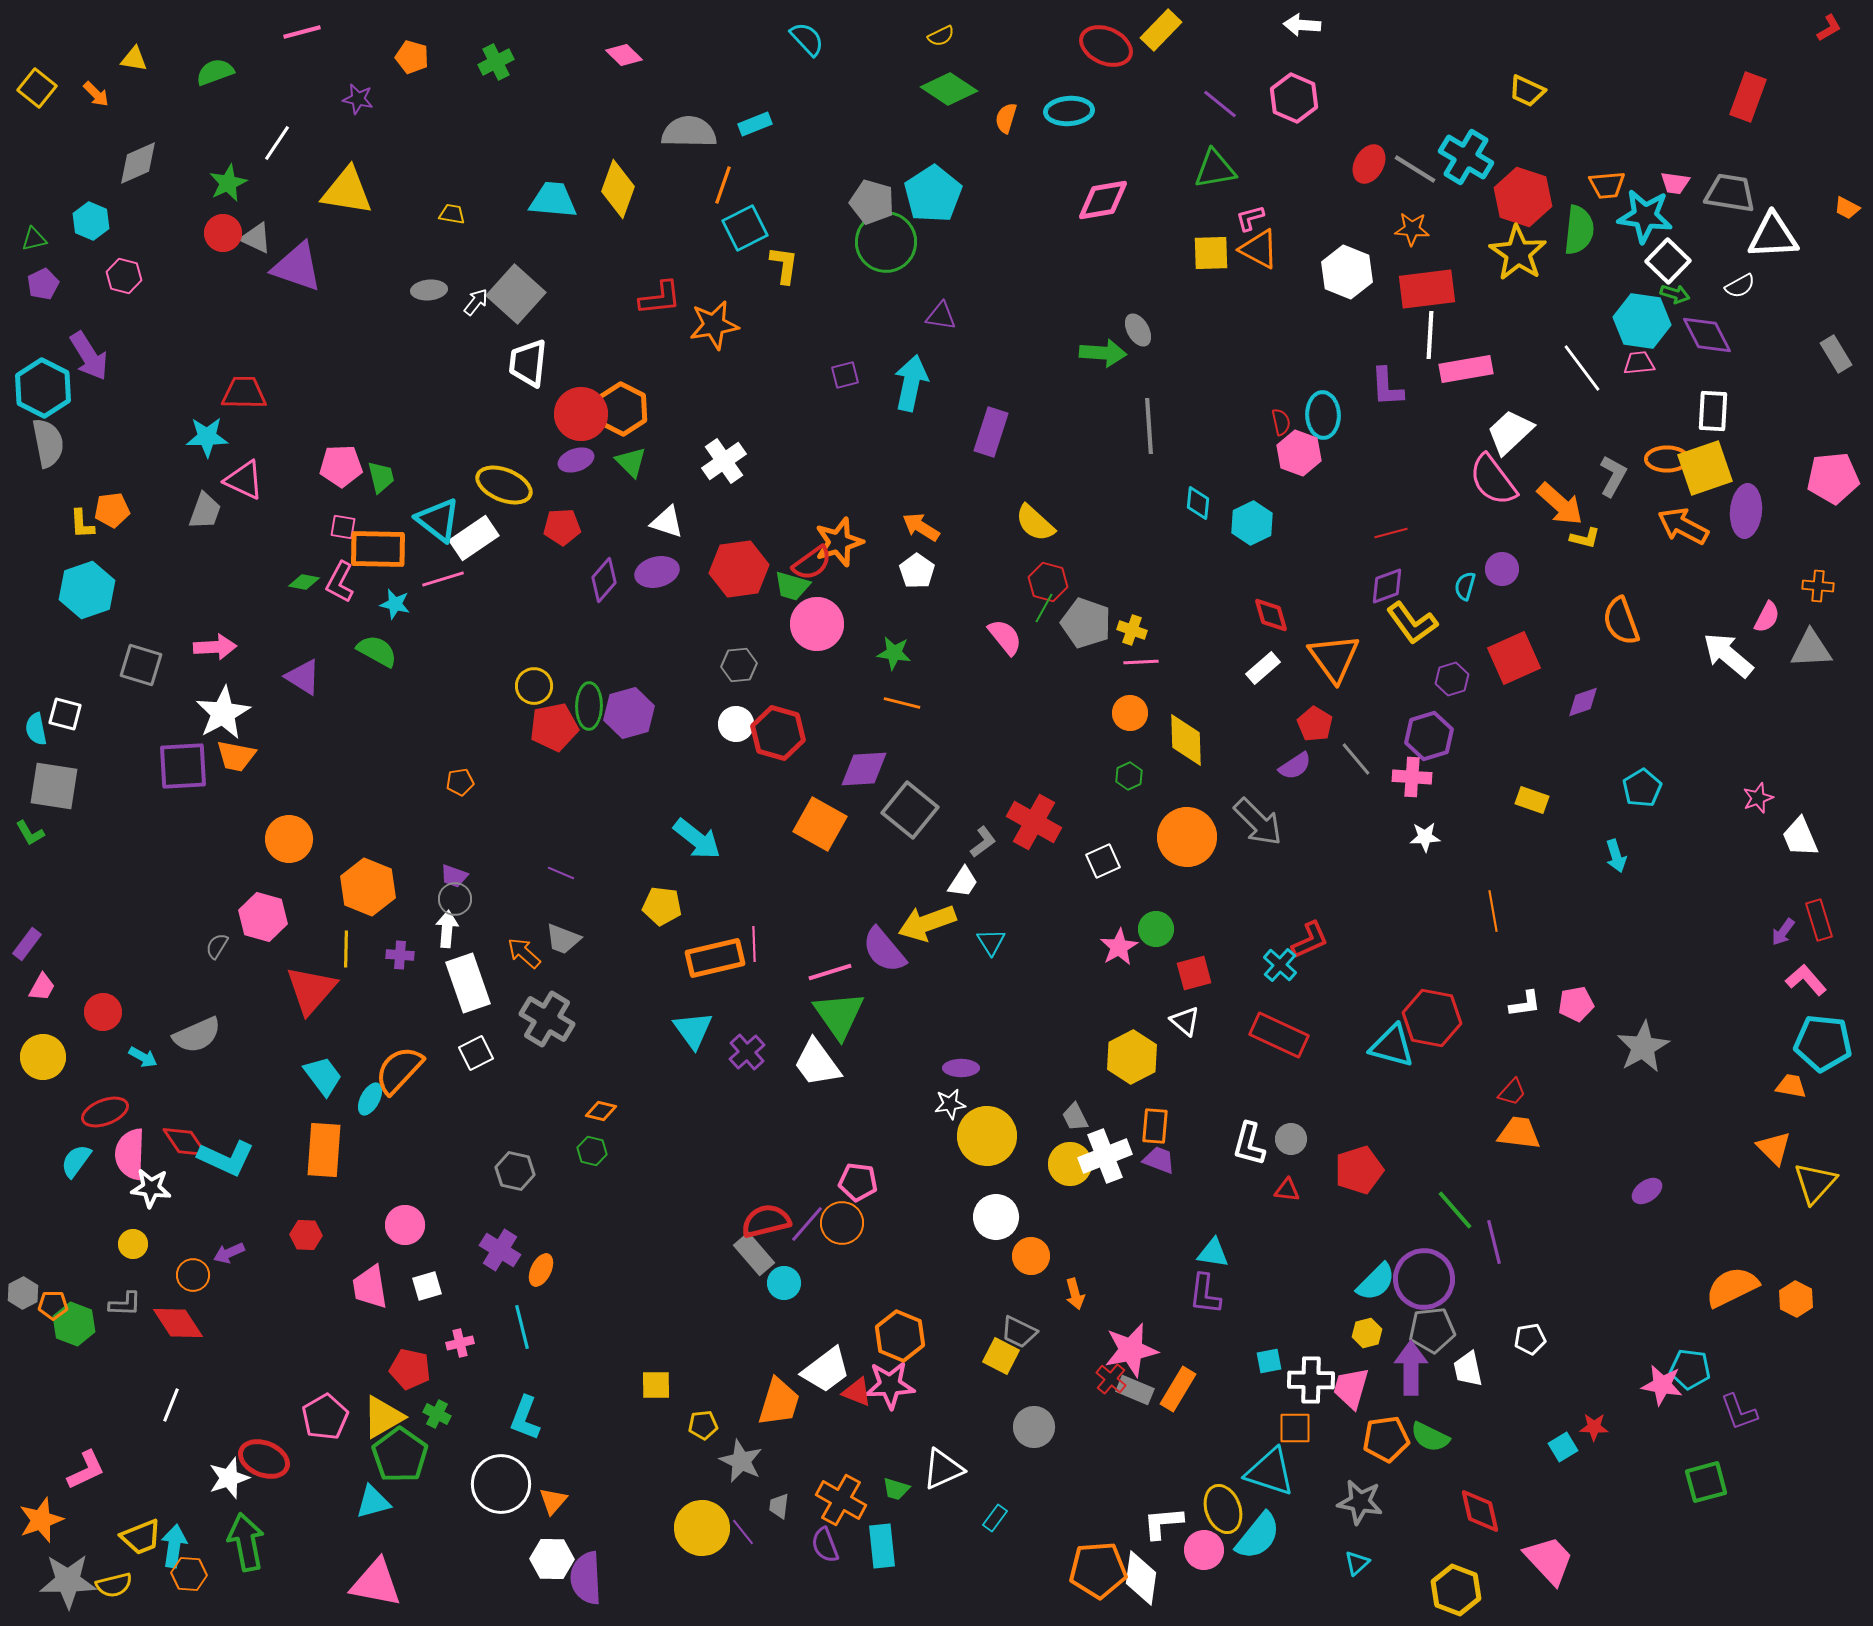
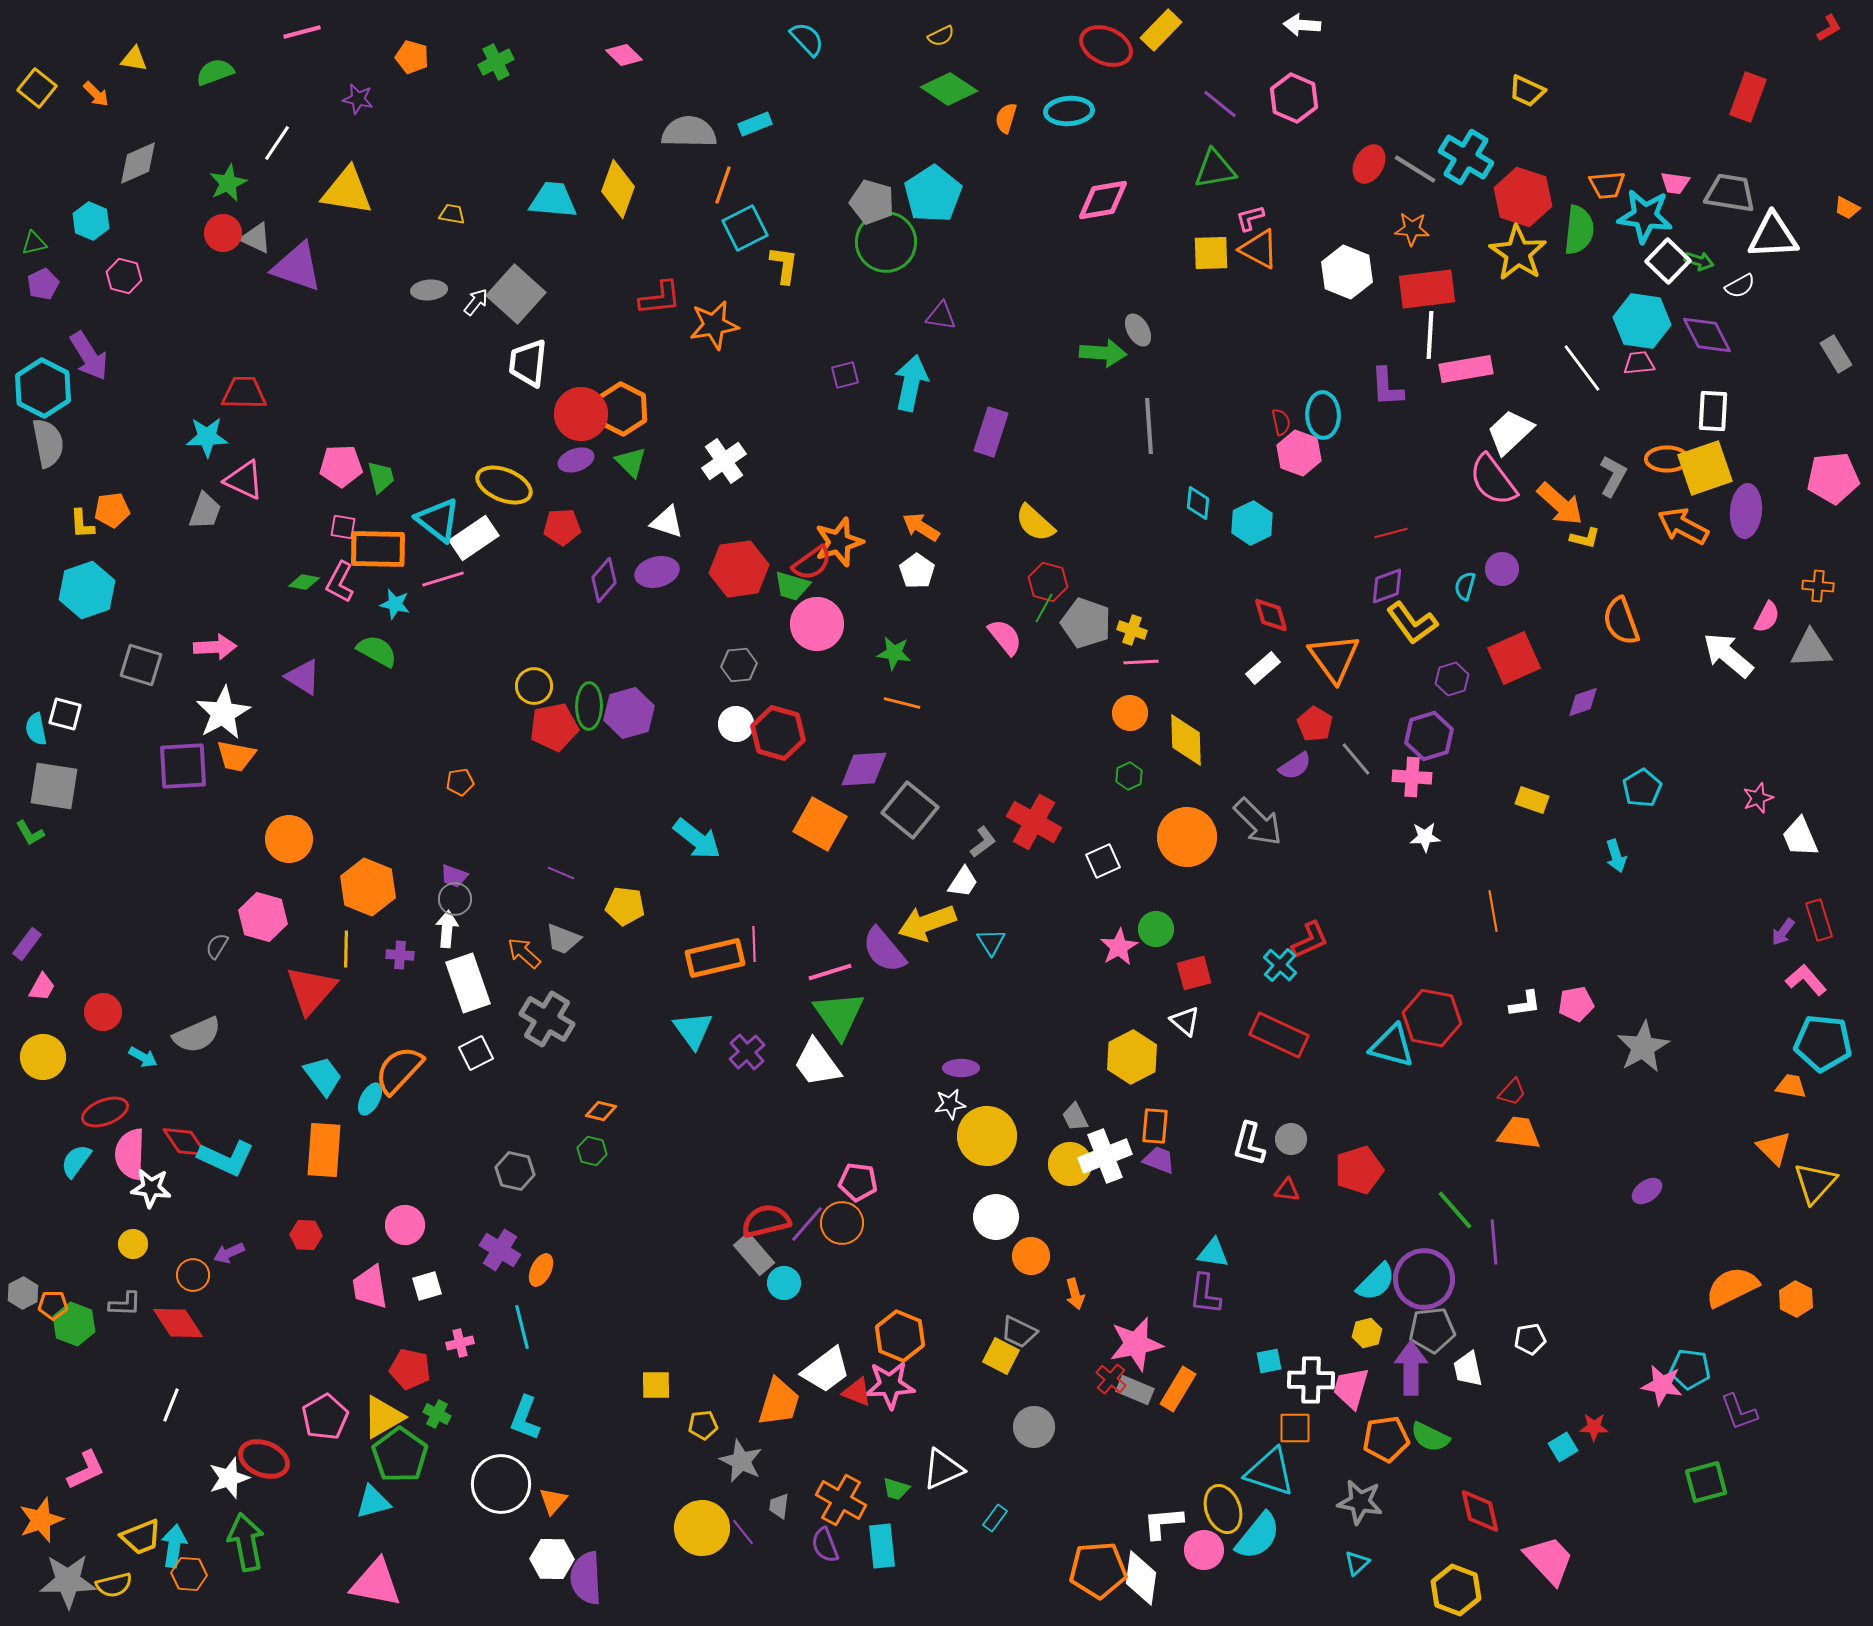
green triangle at (34, 239): moved 4 px down
green arrow at (1675, 294): moved 24 px right, 33 px up
yellow pentagon at (662, 906): moved 37 px left
purple line at (1494, 1242): rotated 9 degrees clockwise
pink star at (1131, 1350): moved 5 px right, 6 px up
